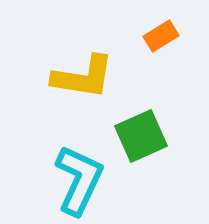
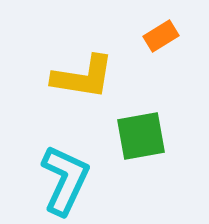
green square: rotated 14 degrees clockwise
cyan L-shape: moved 14 px left
